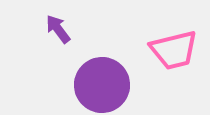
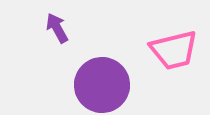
purple arrow: moved 1 px left, 1 px up; rotated 8 degrees clockwise
